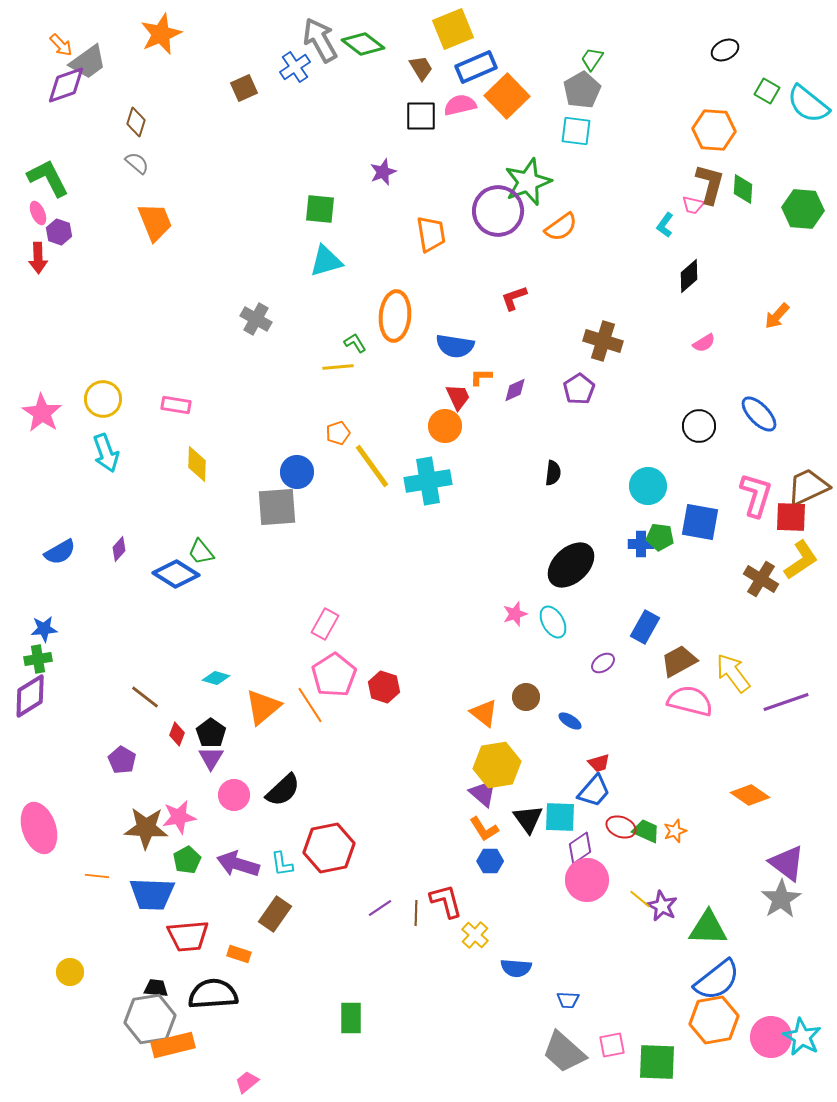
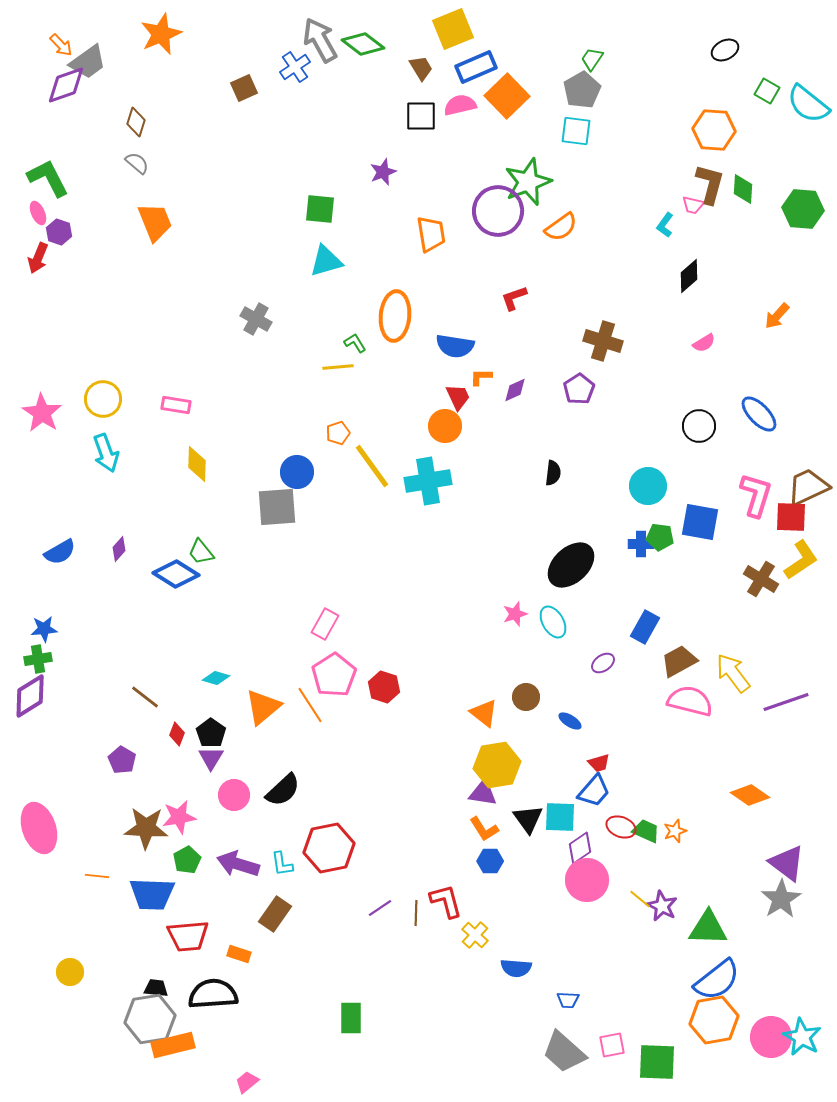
red arrow at (38, 258): rotated 24 degrees clockwise
purple triangle at (483, 793): rotated 32 degrees counterclockwise
